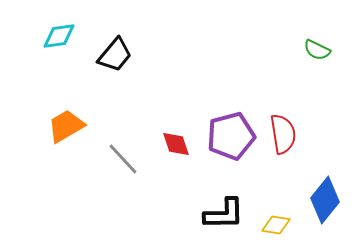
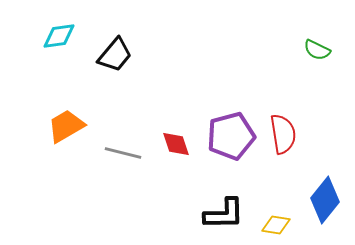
gray line: moved 6 px up; rotated 33 degrees counterclockwise
